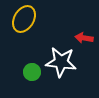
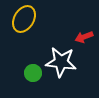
red arrow: moved 1 px up; rotated 30 degrees counterclockwise
green circle: moved 1 px right, 1 px down
